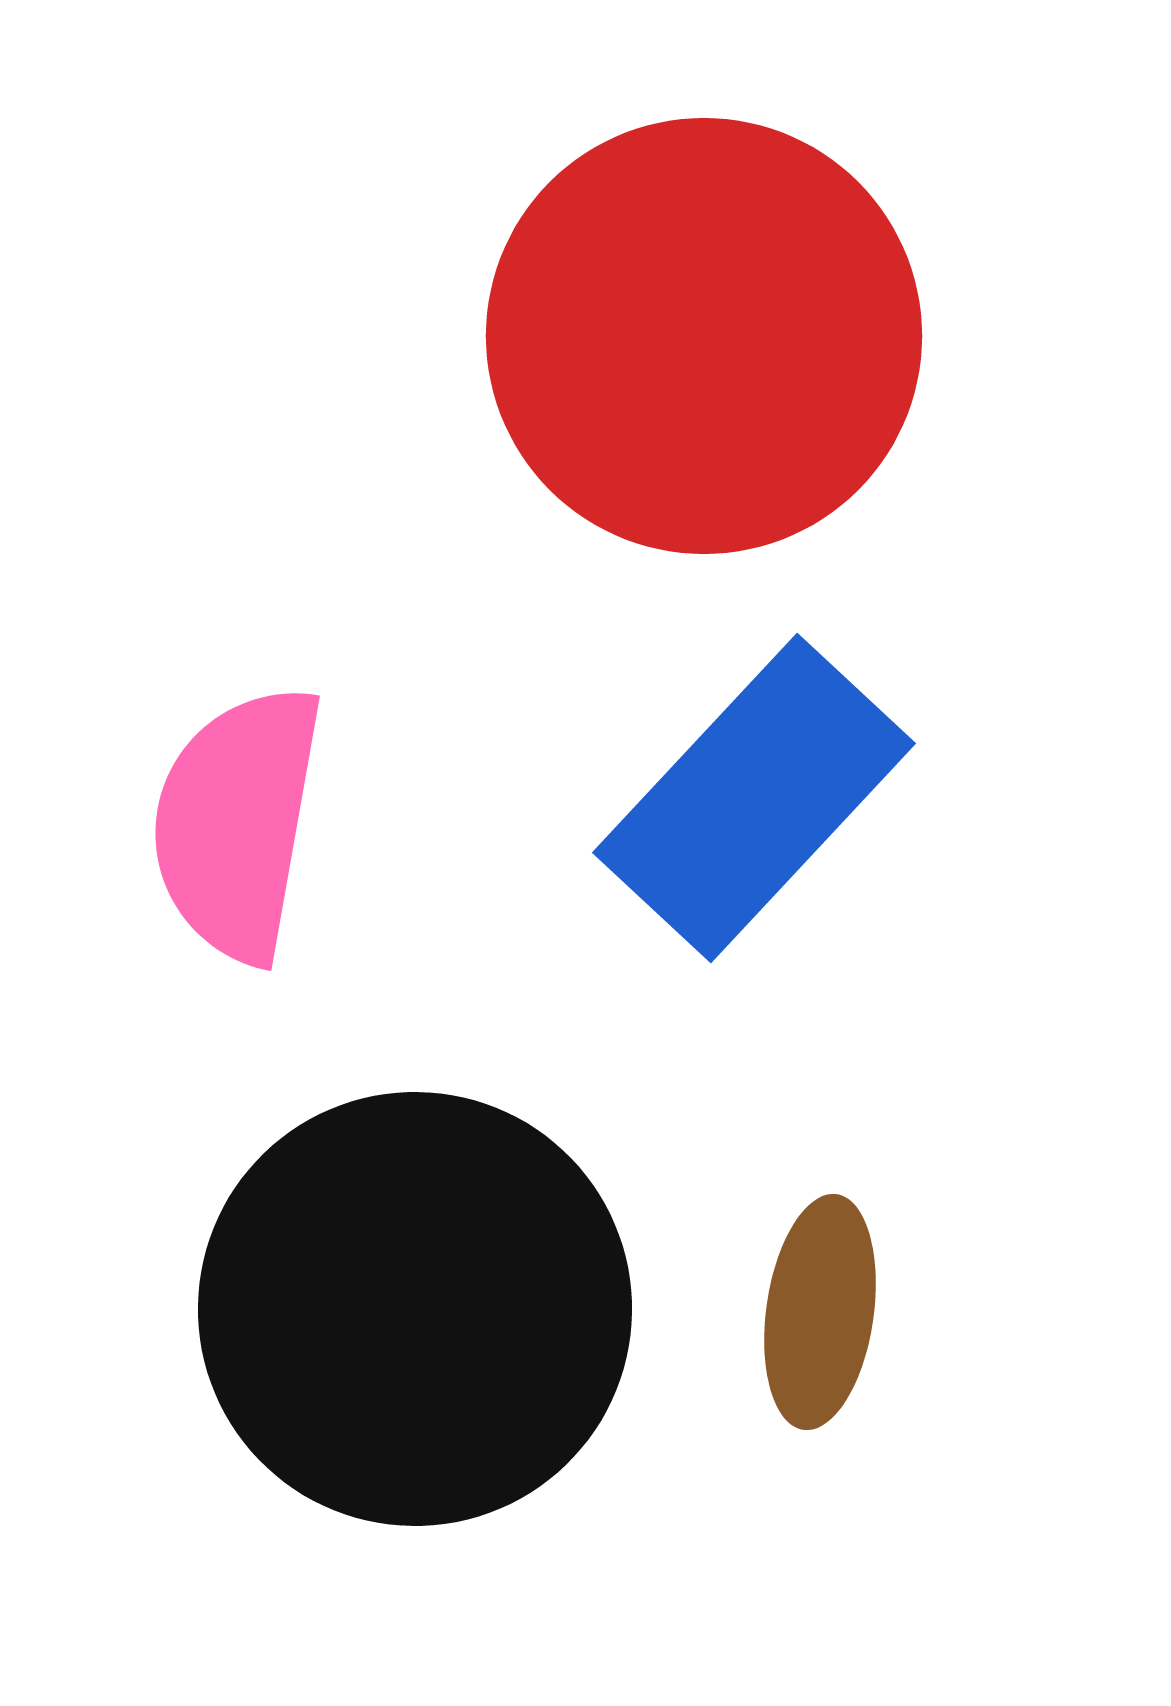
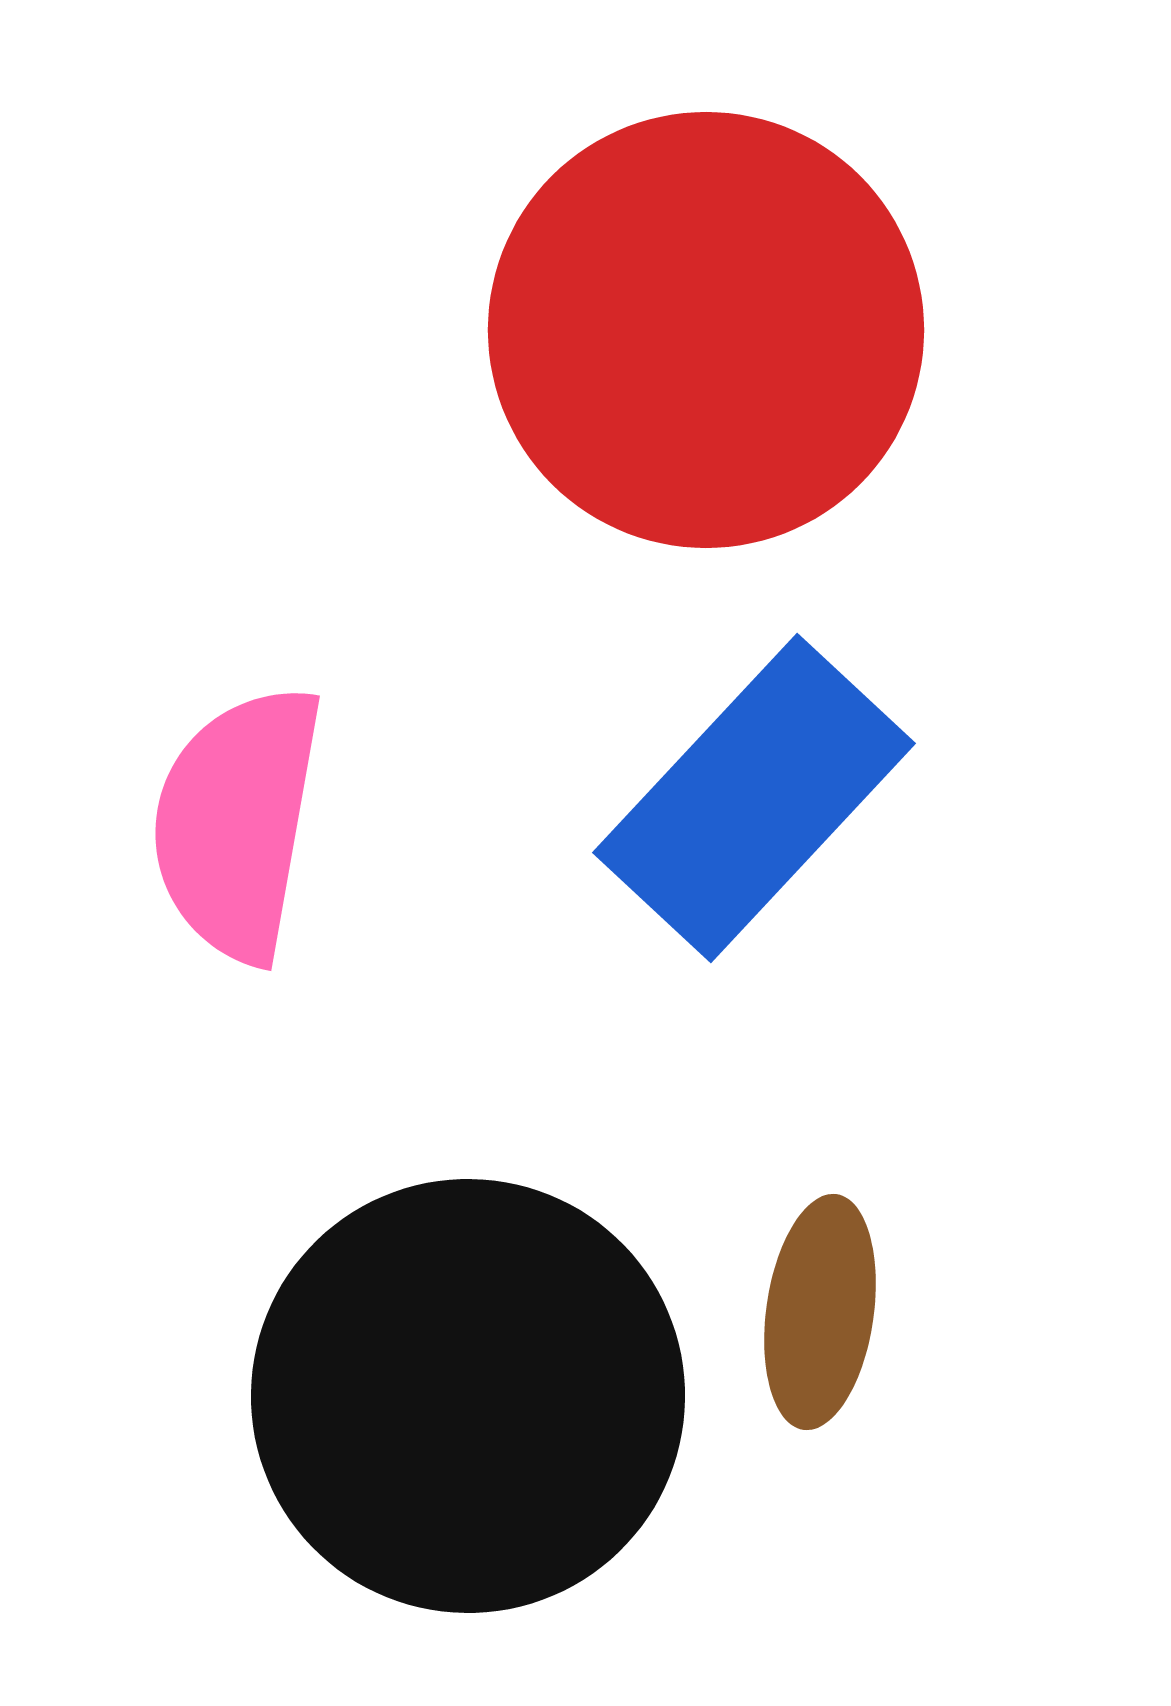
red circle: moved 2 px right, 6 px up
black circle: moved 53 px right, 87 px down
